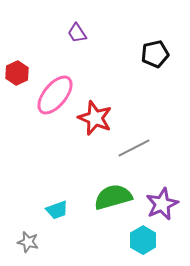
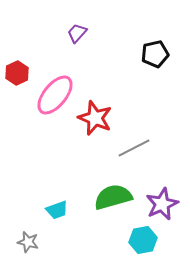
purple trapezoid: rotated 75 degrees clockwise
cyan hexagon: rotated 20 degrees clockwise
